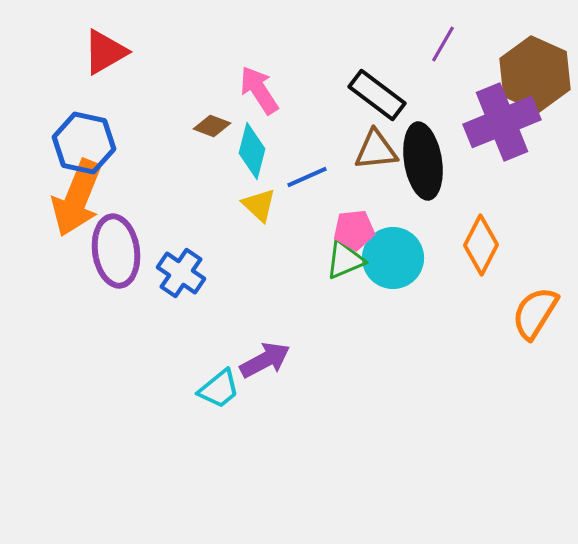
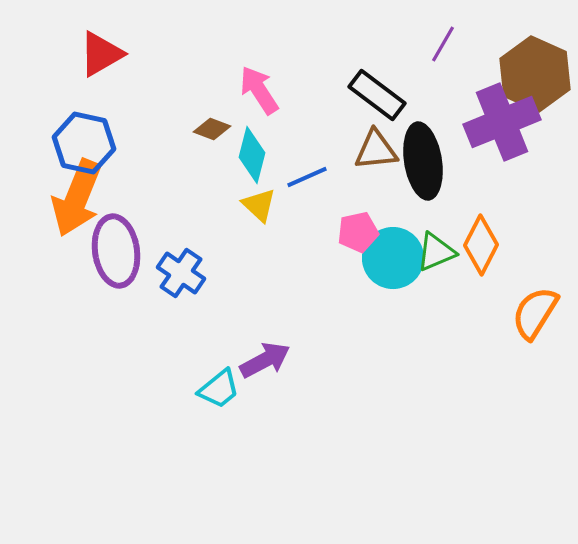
red triangle: moved 4 px left, 2 px down
brown diamond: moved 3 px down
cyan diamond: moved 4 px down
pink pentagon: moved 4 px right, 2 px down; rotated 6 degrees counterclockwise
green triangle: moved 91 px right, 8 px up
